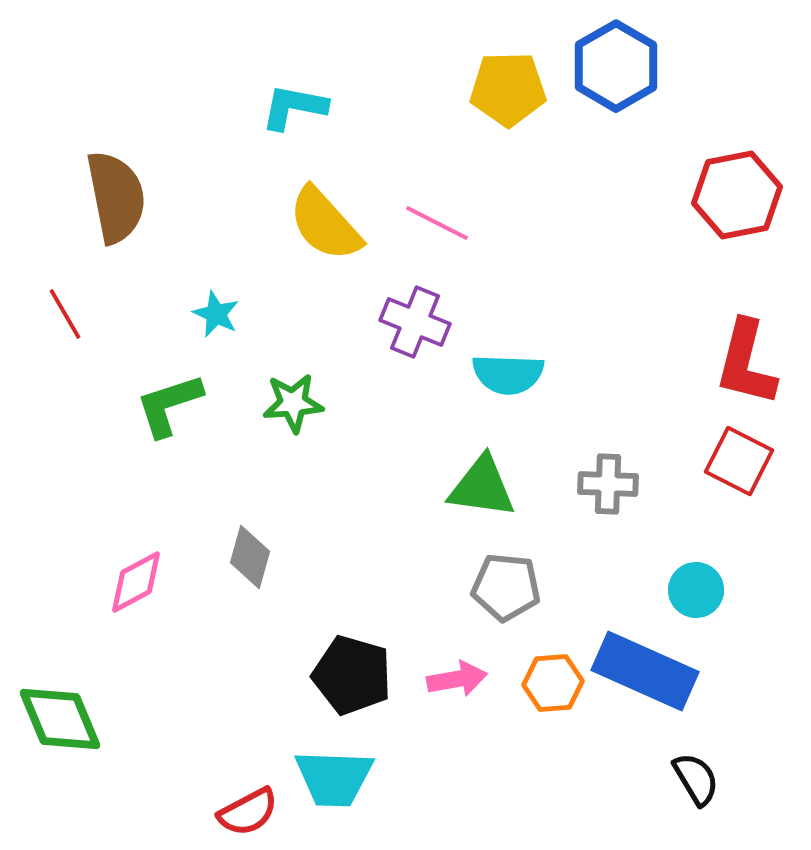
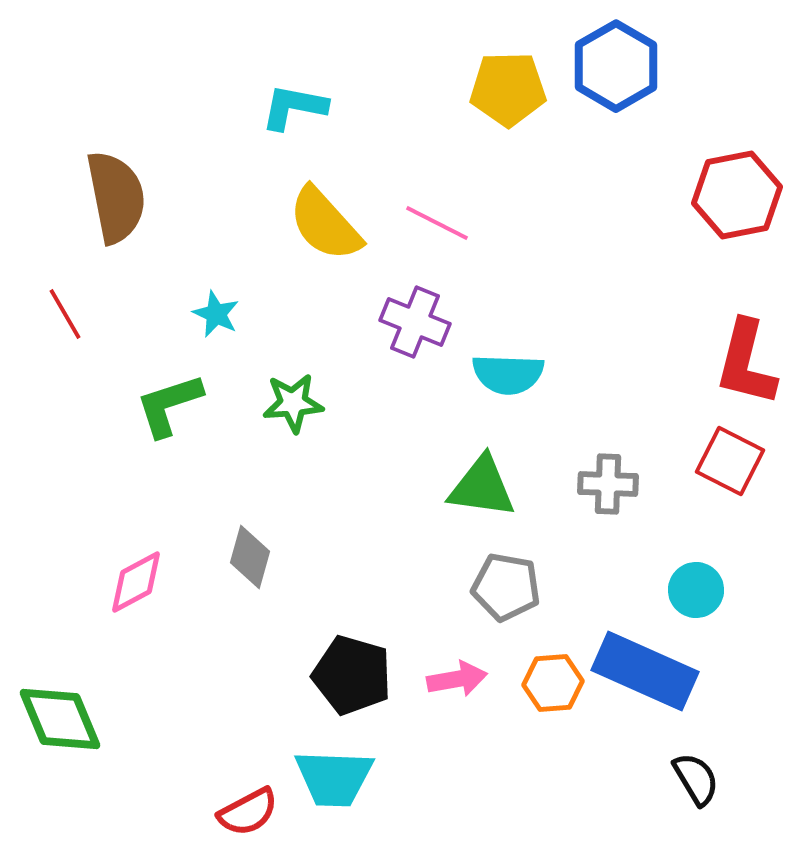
red square: moved 9 px left
gray pentagon: rotated 4 degrees clockwise
